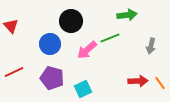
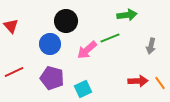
black circle: moved 5 px left
